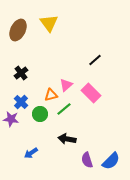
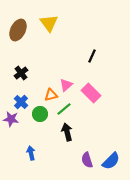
black line: moved 3 px left, 4 px up; rotated 24 degrees counterclockwise
black arrow: moved 7 px up; rotated 66 degrees clockwise
blue arrow: rotated 112 degrees clockwise
